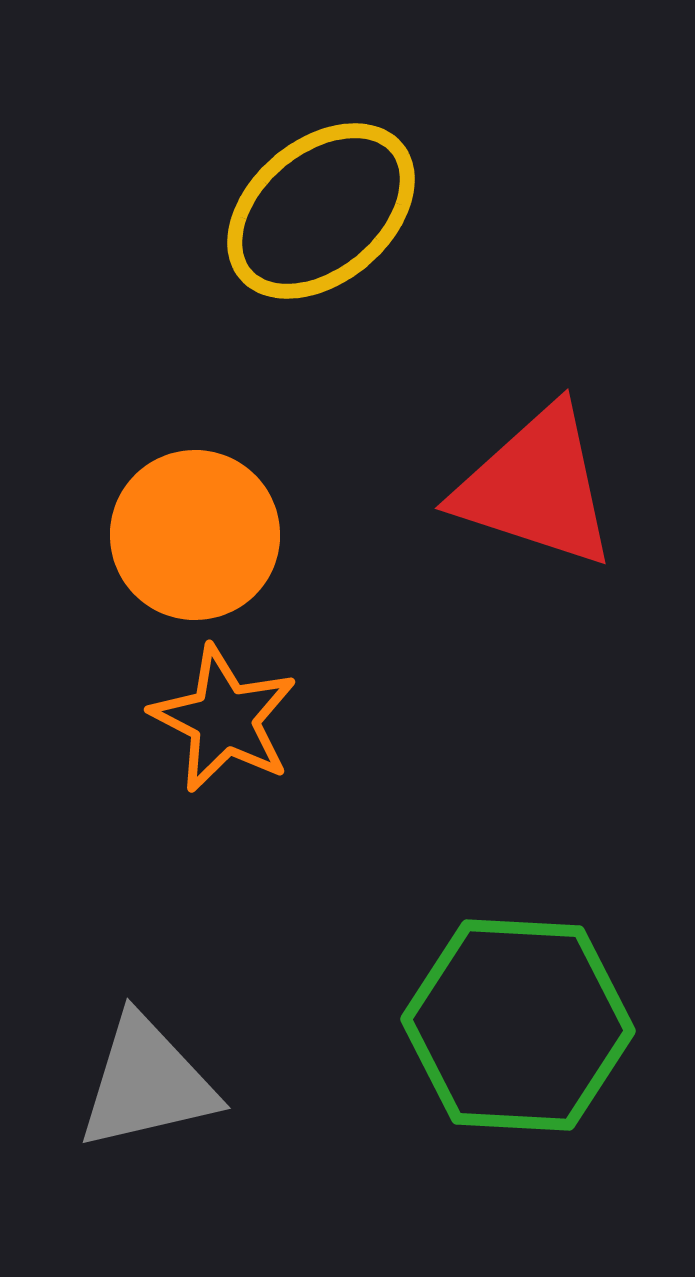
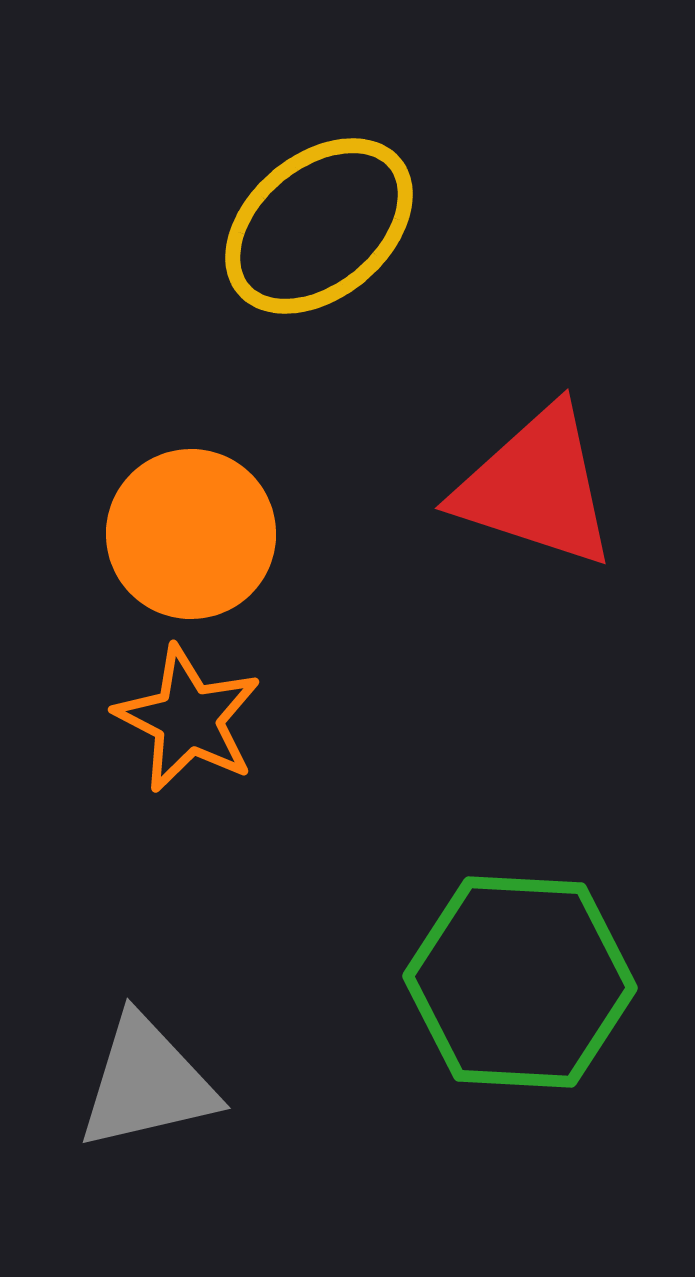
yellow ellipse: moved 2 px left, 15 px down
orange circle: moved 4 px left, 1 px up
orange star: moved 36 px left
green hexagon: moved 2 px right, 43 px up
